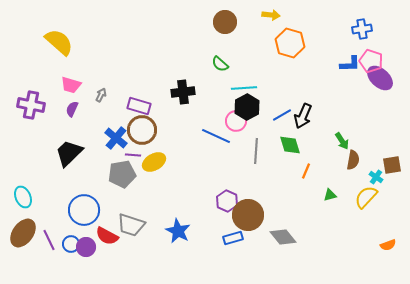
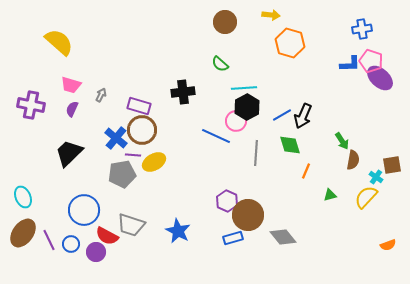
gray line at (256, 151): moved 2 px down
purple circle at (86, 247): moved 10 px right, 5 px down
